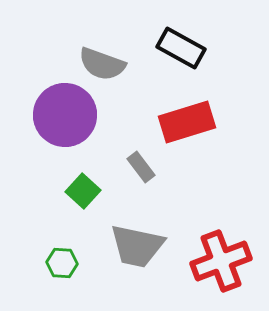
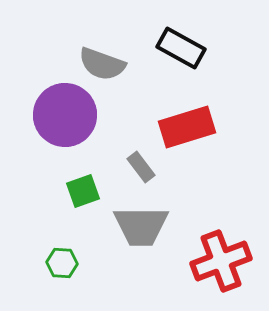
red rectangle: moved 5 px down
green square: rotated 28 degrees clockwise
gray trapezoid: moved 4 px right, 20 px up; rotated 12 degrees counterclockwise
